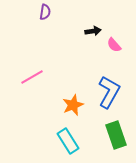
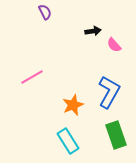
purple semicircle: rotated 35 degrees counterclockwise
